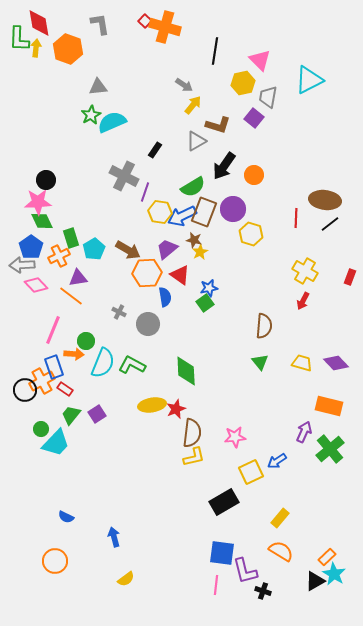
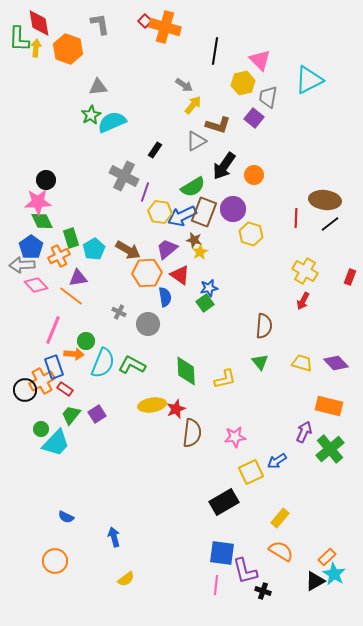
yellow L-shape at (194, 457): moved 31 px right, 78 px up
